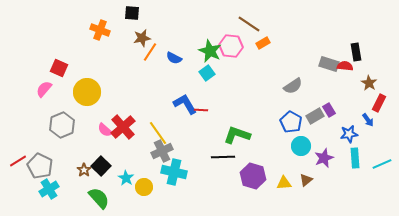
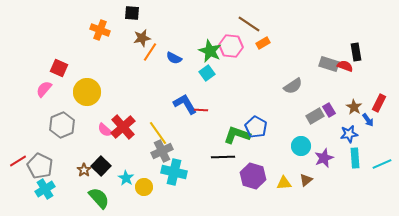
red semicircle at (345, 66): rotated 14 degrees clockwise
brown star at (369, 83): moved 15 px left, 24 px down
blue pentagon at (291, 122): moved 35 px left, 5 px down
cyan cross at (49, 189): moved 4 px left
